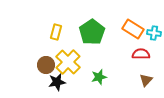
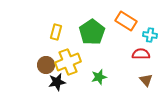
orange rectangle: moved 7 px left, 8 px up
cyan cross: moved 4 px left, 2 px down
yellow cross: rotated 25 degrees clockwise
brown triangle: rotated 24 degrees counterclockwise
